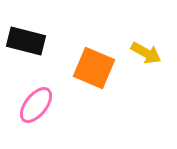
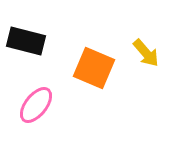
yellow arrow: rotated 20 degrees clockwise
